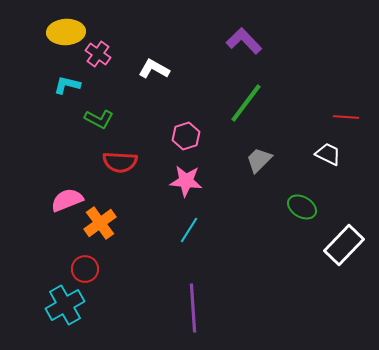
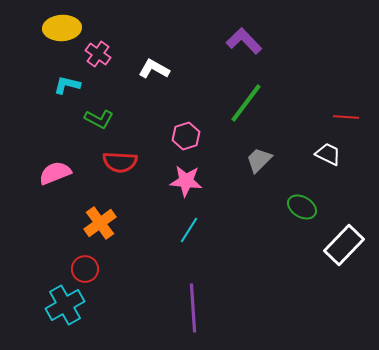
yellow ellipse: moved 4 px left, 4 px up
pink semicircle: moved 12 px left, 27 px up
